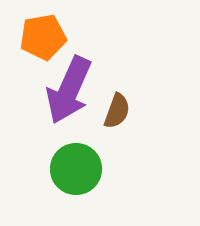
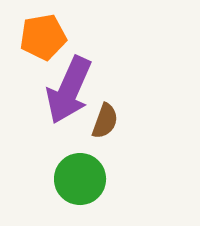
brown semicircle: moved 12 px left, 10 px down
green circle: moved 4 px right, 10 px down
